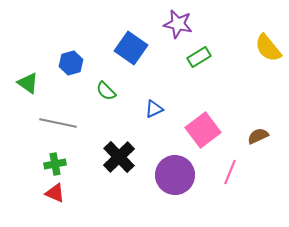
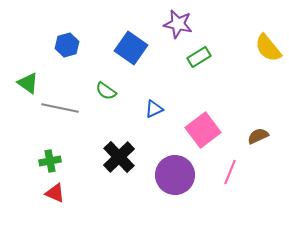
blue hexagon: moved 4 px left, 18 px up
green semicircle: rotated 10 degrees counterclockwise
gray line: moved 2 px right, 15 px up
green cross: moved 5 px left, 3 px up
